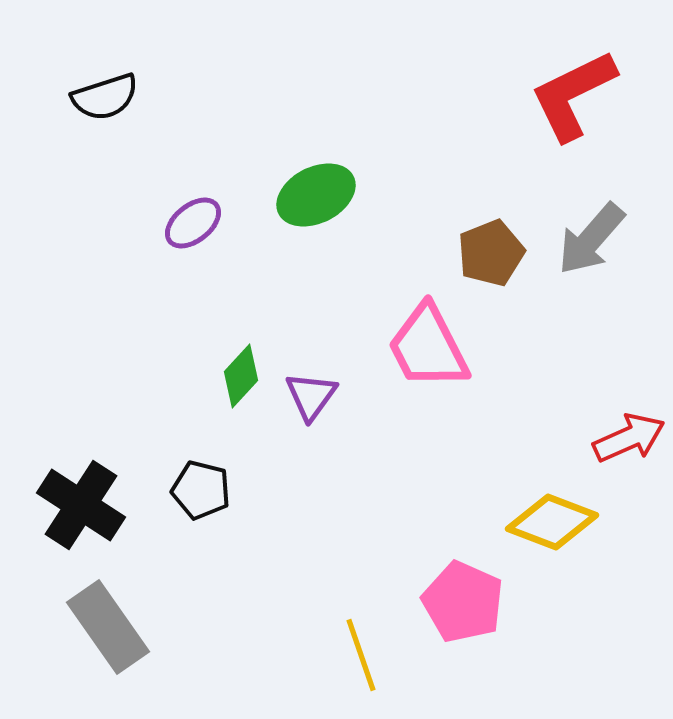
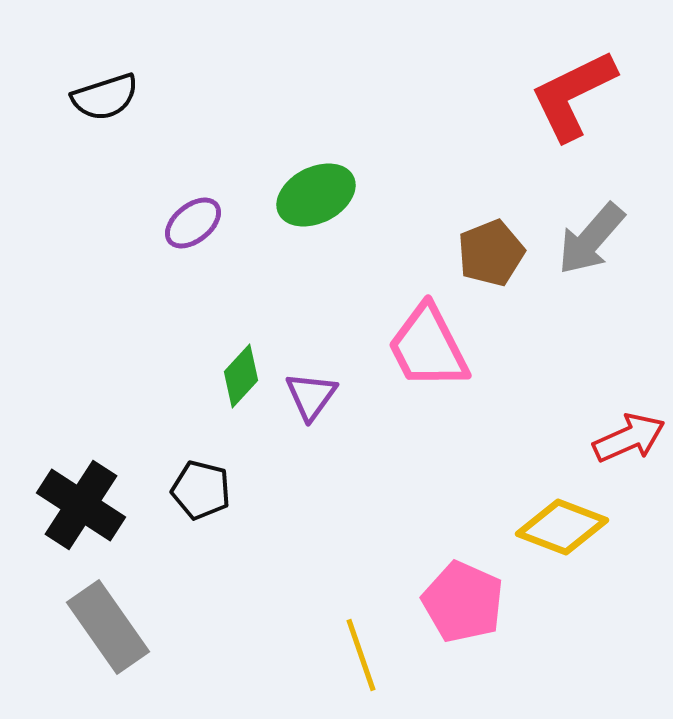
yellow diamond: moved 10 px right, 5 px down
